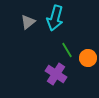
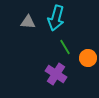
cyan arrow: moved 1 px right
gray triangle: rotated 42 degrees clockwise
green line: moved 2 px left, 3 px up
